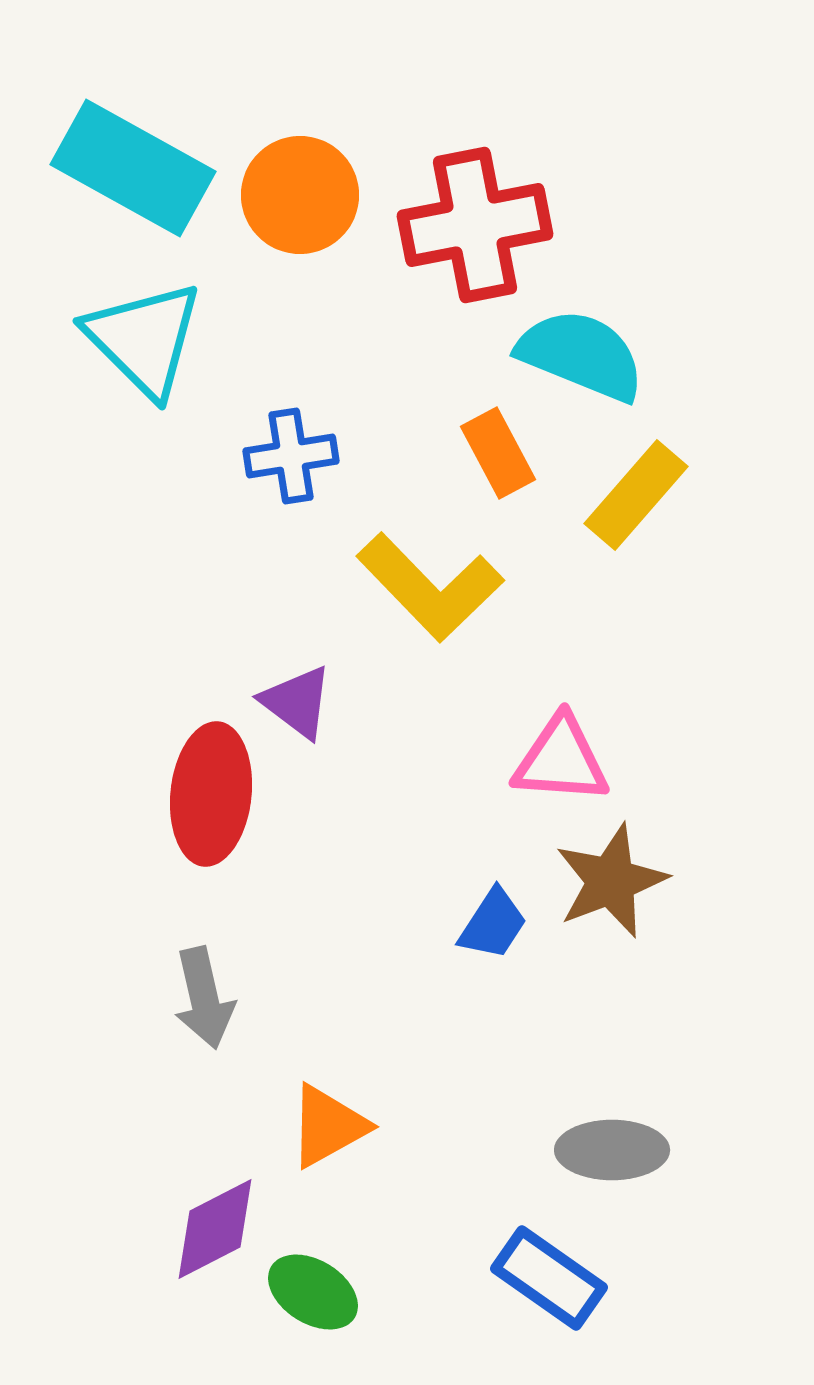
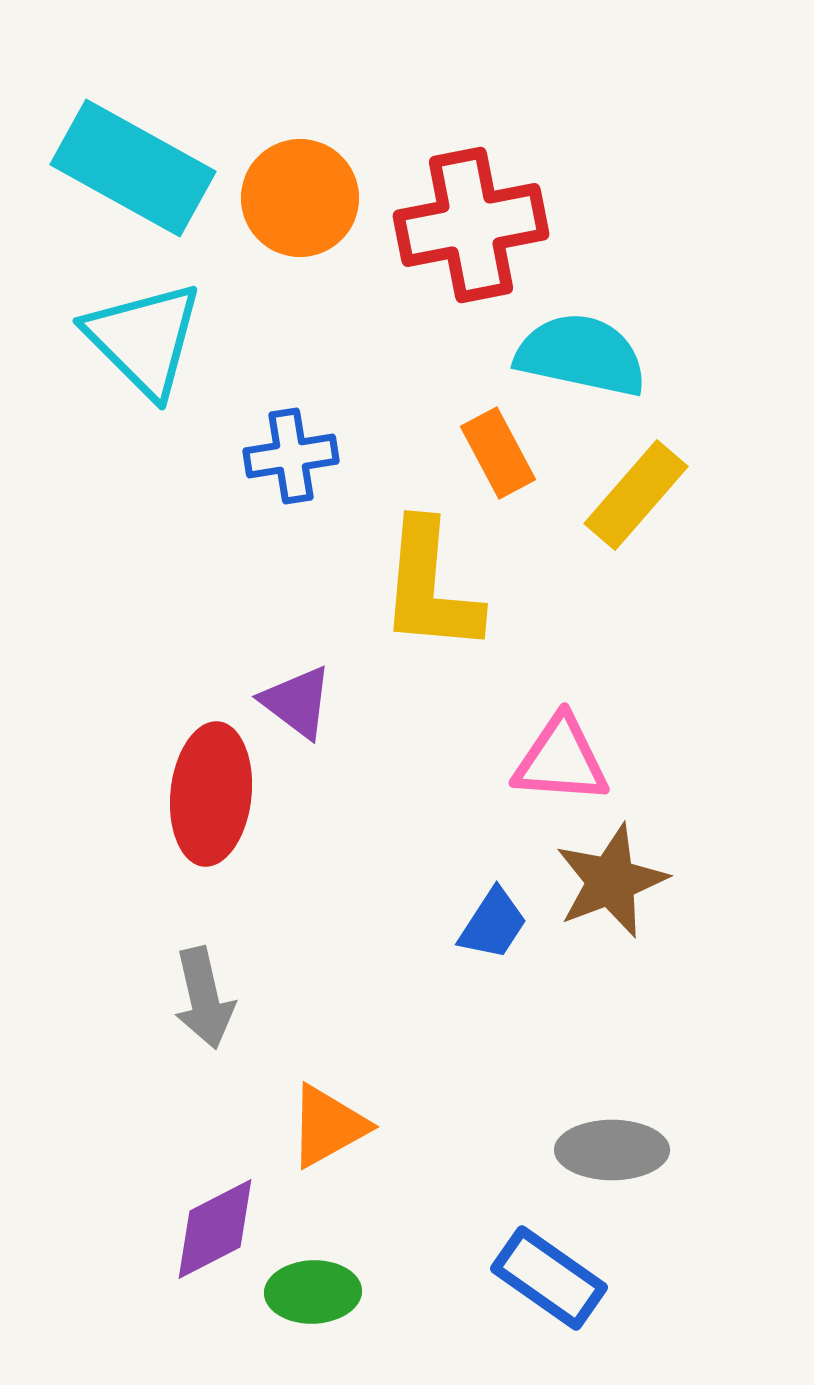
orange circle: moved 3 px down
red cross: moved 4 px left
cyan semicircle: rotated 10 degrees counterclockwise
yellow L-shape: rotated 49 degrees clockwise
green ellipse: rotated 34 degrees counterclockwise
